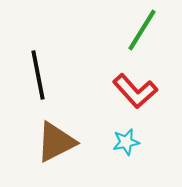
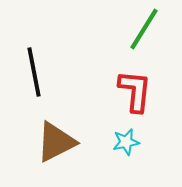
green line: moved 2 px right, 1 px up
black line: moved 4 px left, 3 px up
red L-shape: rotated 132 degrees counterclockwise
